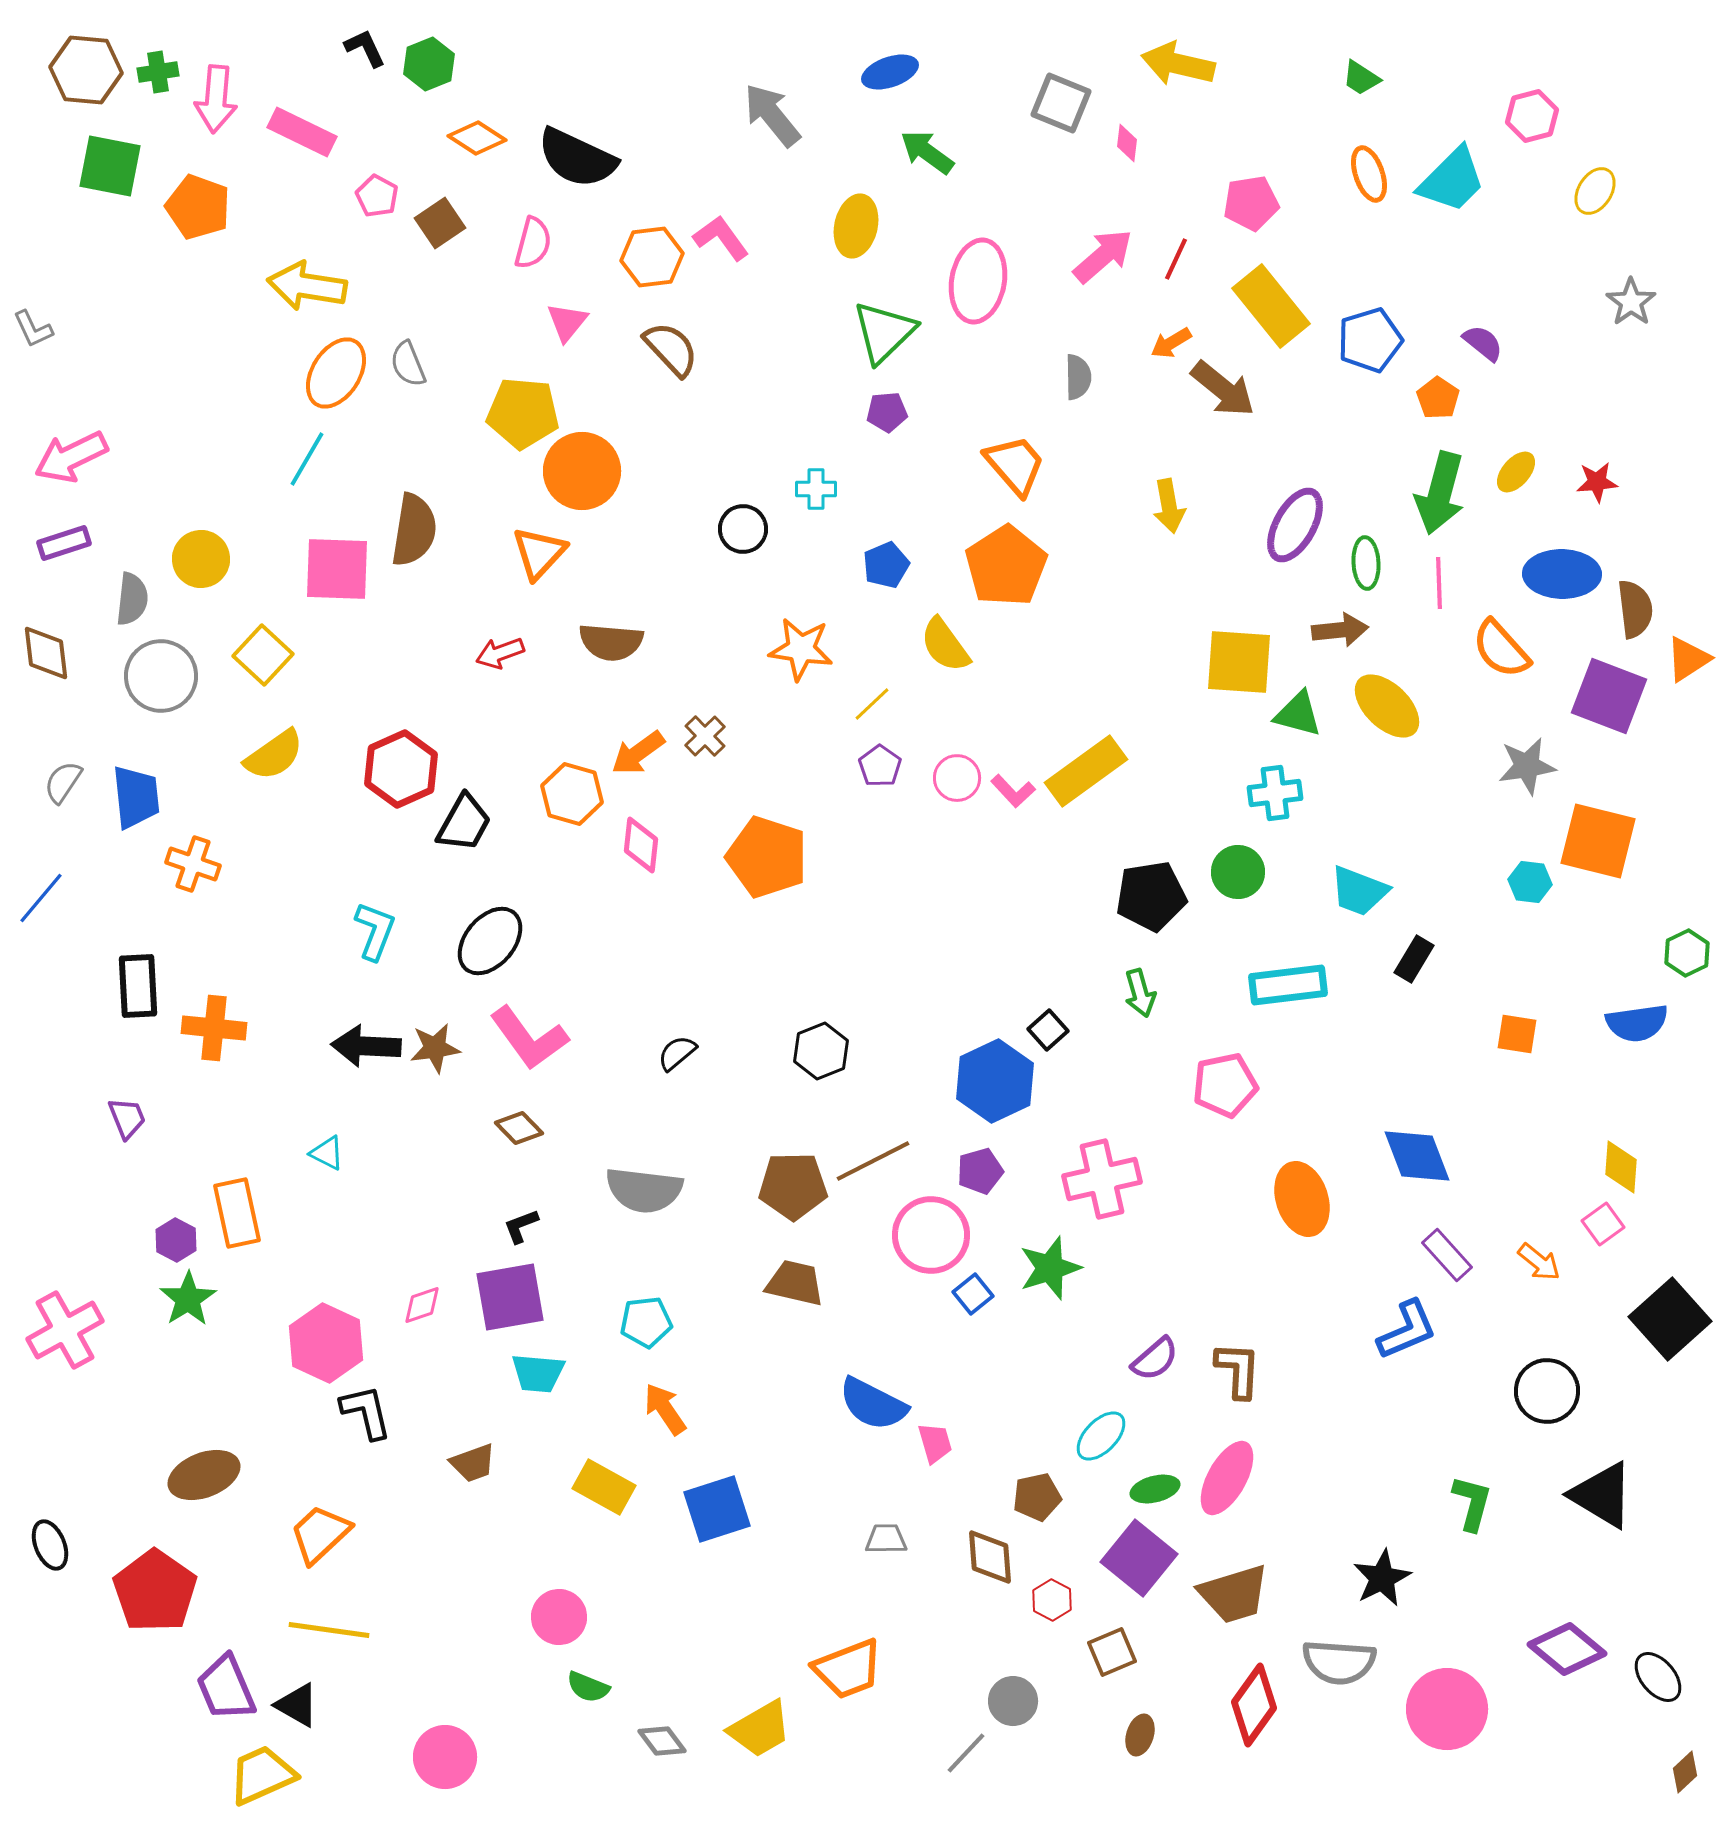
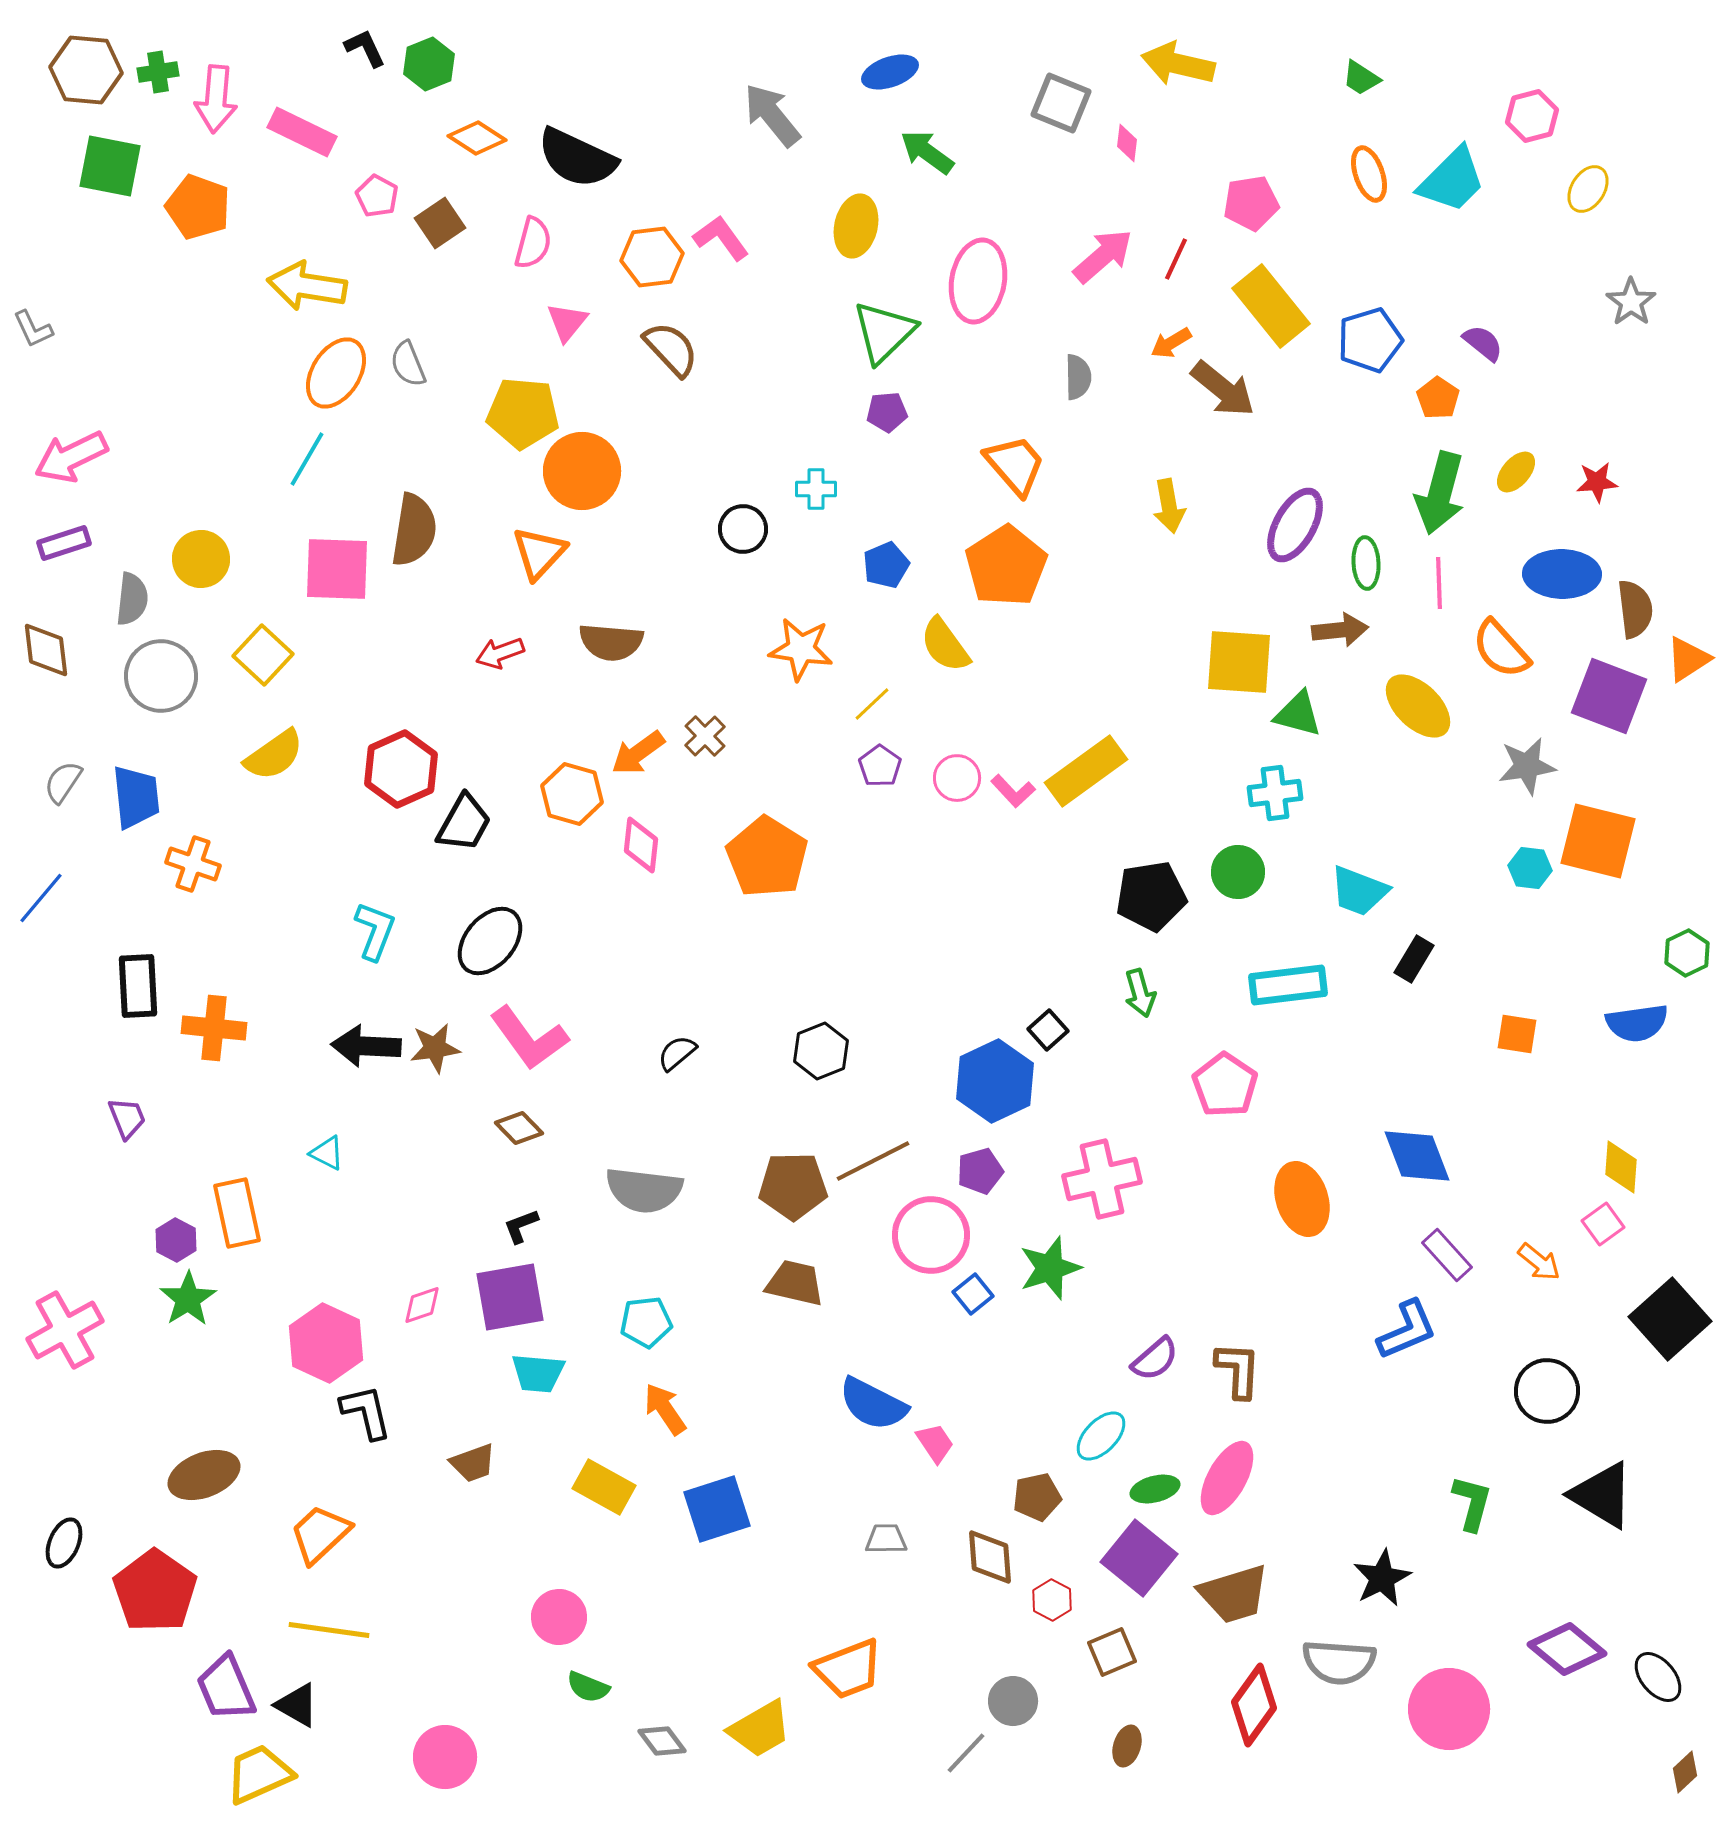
yellow ellipse at (1595, 191): moved 7 px left, 2 px up
brown diamond at (46, 653): moved 3 px up
yellow ellipse at (1387, 706): moved 31 px right
orange pentagon at (767, 857): rotated 14 degrees clockwise
cyan hexagon at (1530, 882): moved 14 px up
pink pentagon at (1225, 1085): rotated 26 degrees counterclockwise
pink trapezoid at (935, 1443): rotated 18 degrees counterclockwise
black ellipse at (50, 1545): moved 14 px right, 2 px up; rotated 45 degrees clockwise
pink circle at (1447, 1709): moved 2 px right
brown ellipse at (1140, 1735): moved 13 px left, 11 px down
yellow trapezoid at (262, 1775): moved 3 px left, 1 px up
